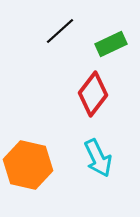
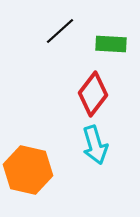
green rectangle: rotated 28 degrees clockwise
cyan arrow: moved 3 px left, 13 px up; rotated 9 degrees clockwise
orange hexagon: moved 5 px down
